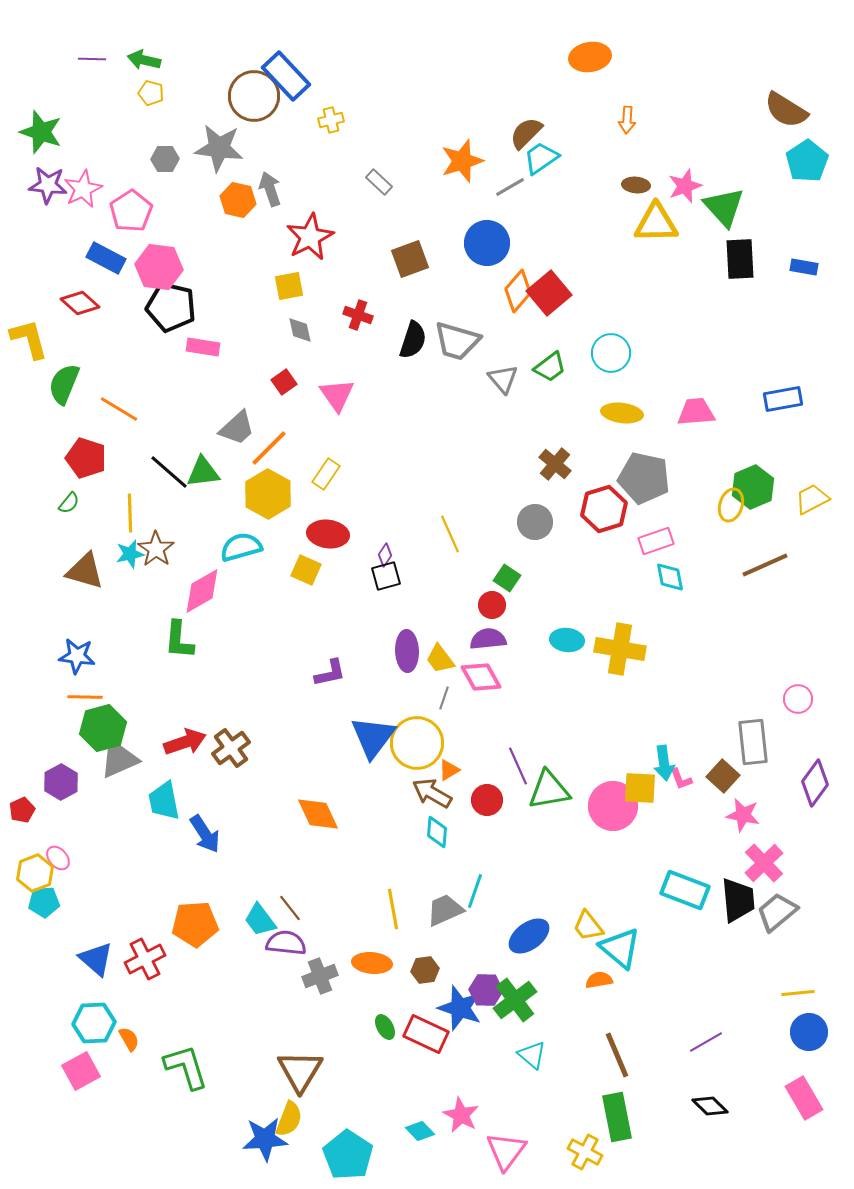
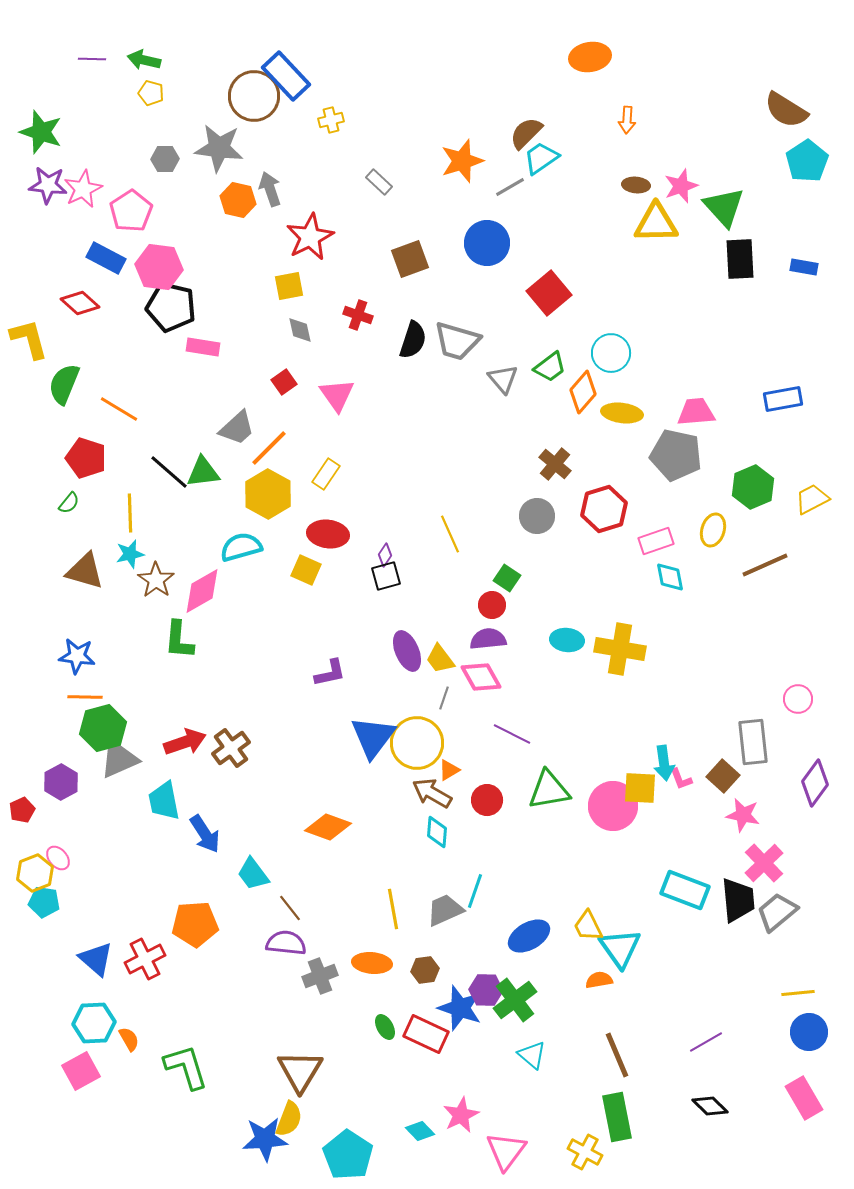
pink star at (685, 186): moved 4 px left
orange diamond at (518, 291): moved 65 px right, 101 px down
gray pentagon at (644, 478): moved 32 px right, 23 px up
yellow ellipse at (731, 505): moved 18 px left, 25 px down
gray circle at (535, 522): moved 2 px right, 6 px up
brown star at (156, 549): moved 31 px down
purple ellipse at (407, 651): rotated 21 degrees counterclockwise
purple line at (518, 766): moved 6 px left, 32 px up; rotated 39 degrees counterclockwise
orange diamond at (318, 814): moved 10 px right, 13 px down; rotated 45 degrees counterclockwise
cyan pentagon at (44, 902): rotated 12 degrees clockwise
cyan trapezoid at (260, 920): moved 7 px left, 46 px up
yellow trapezoid at (588, 926): rotated 12 degrees clockwise
blue ellipse at (529, 936): rotated 6 degrees clockwise
cyan triangle at (620, 948): rotated 15 degrees clockwise
pink star at (461, 1115): rotated 18 degrees clockwise
